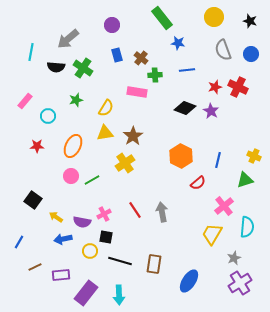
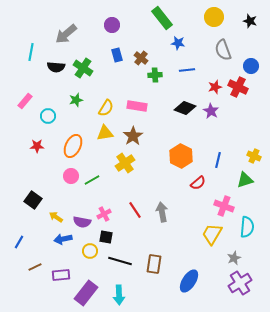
gray arrow at (68, 39): moved 2 px left, 5 px up
blue circle at (251, 54): moved 12 px down
pink rectangle at (137, 92): moved 14 px down
pink cross at (224, 206): rotated 30 degrees counterclockwise
